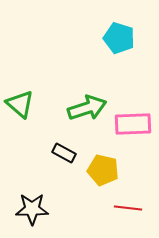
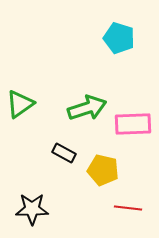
green triangle: rotated 44 degrees clockwise
